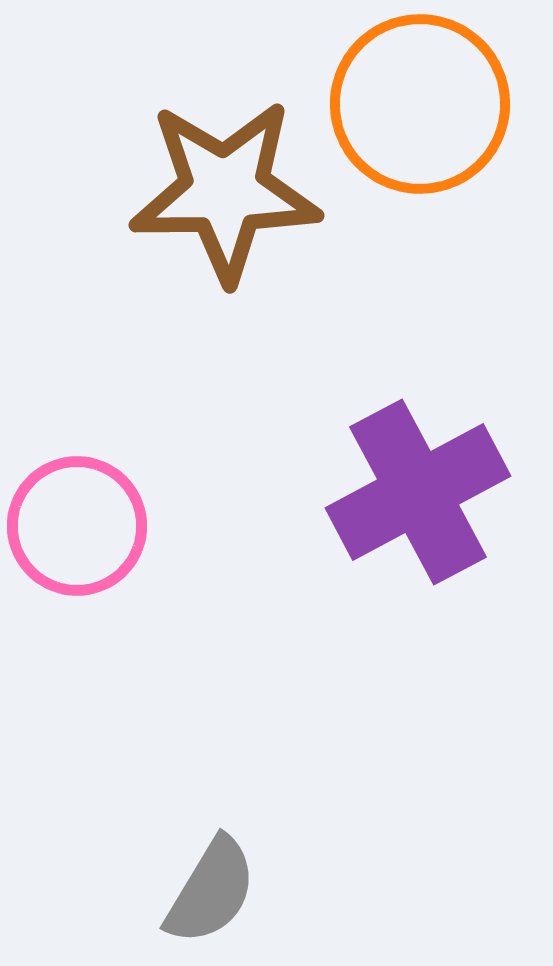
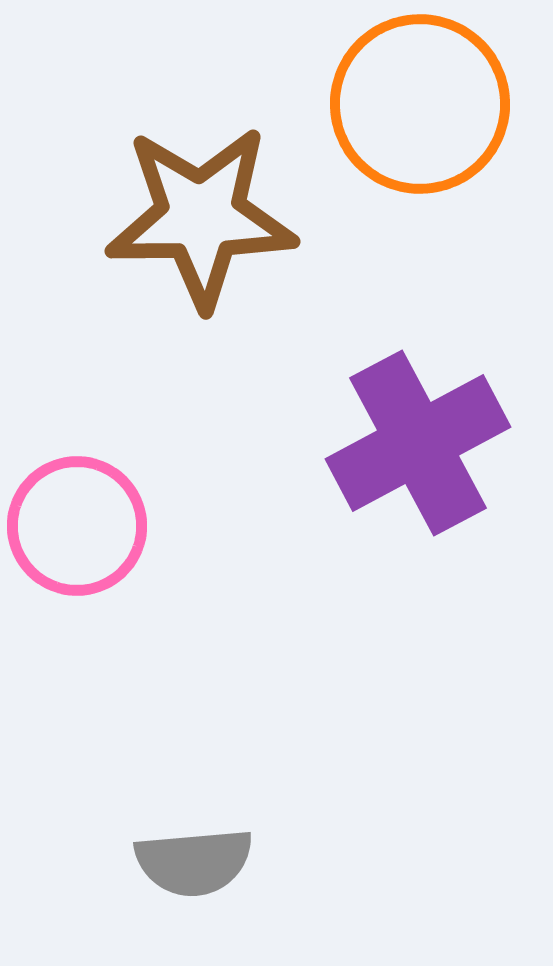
brown star: moved 24 px left, 26 px down
purple cross: moved 49 px up
gray semicircle: moved 17 px left, 29 px up; rotated 54 degrees clockwise
